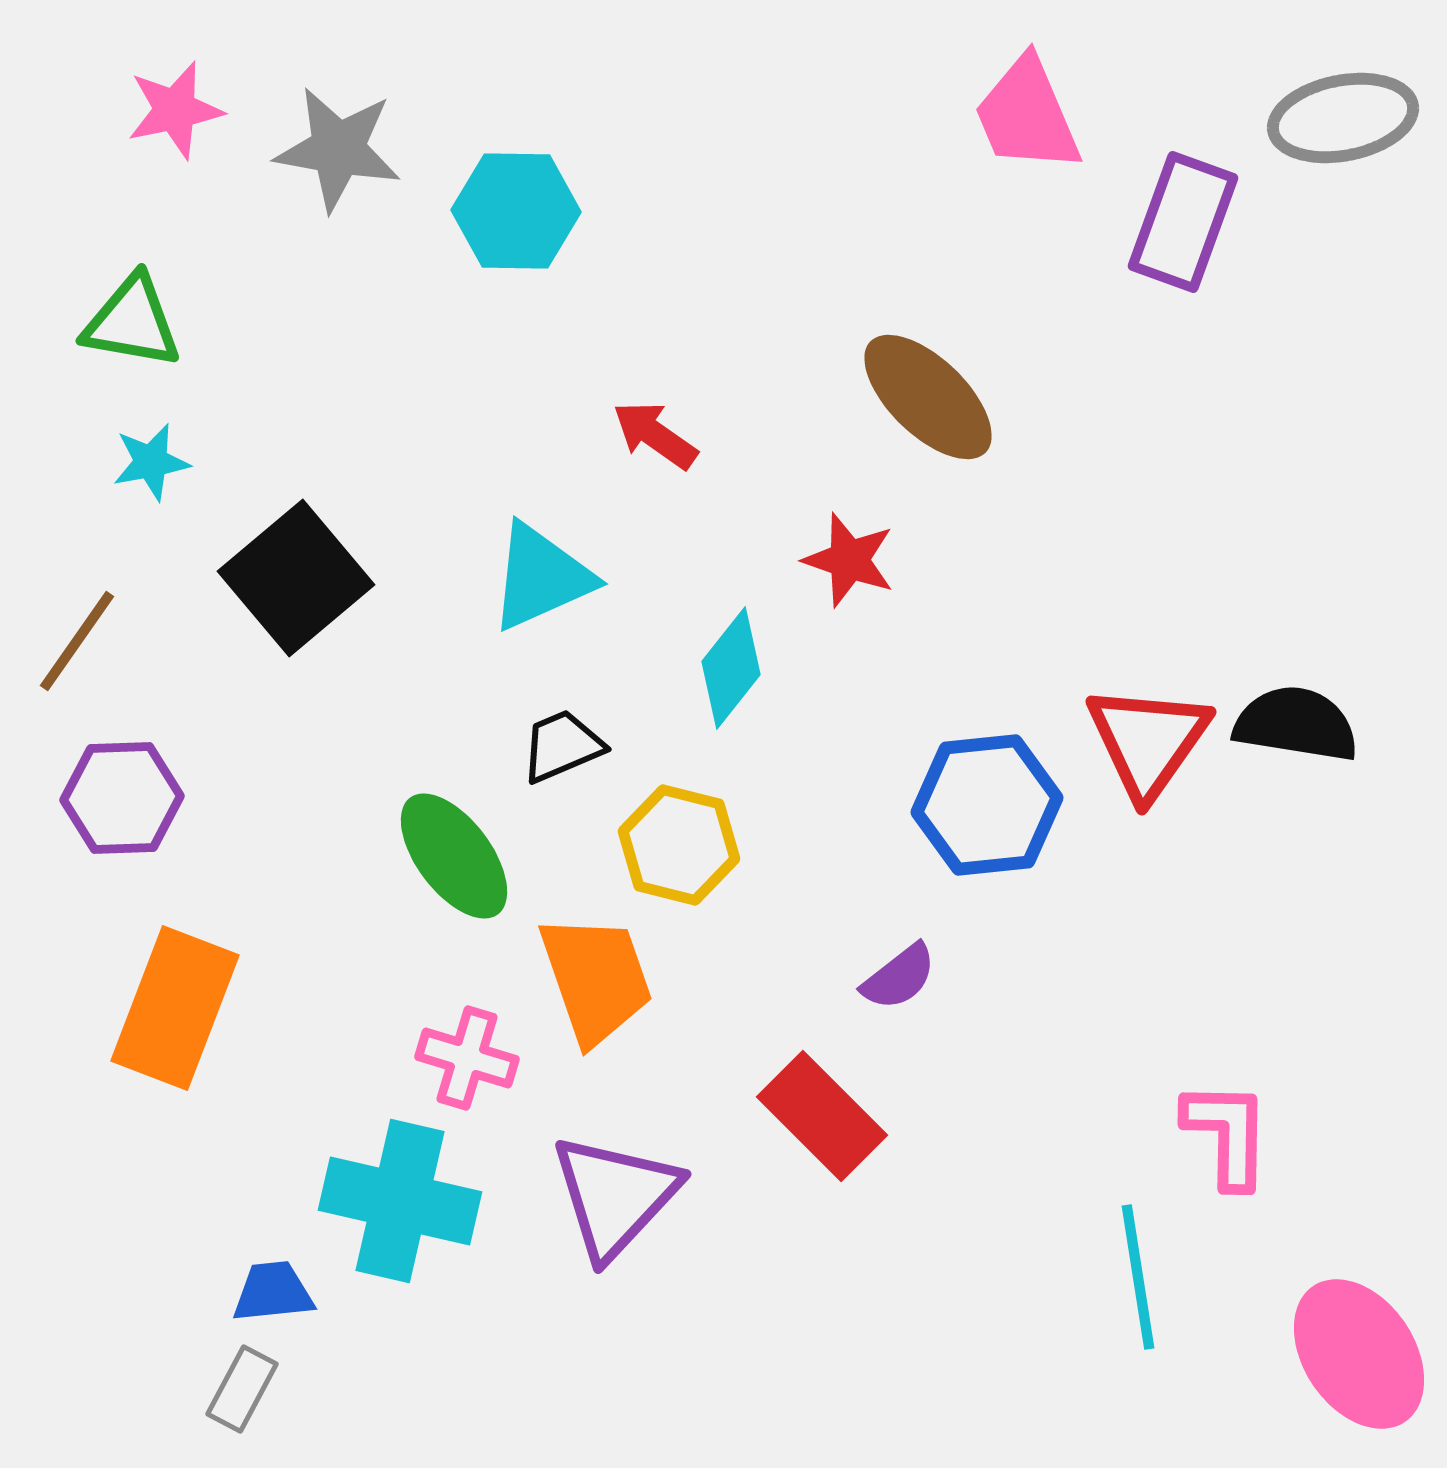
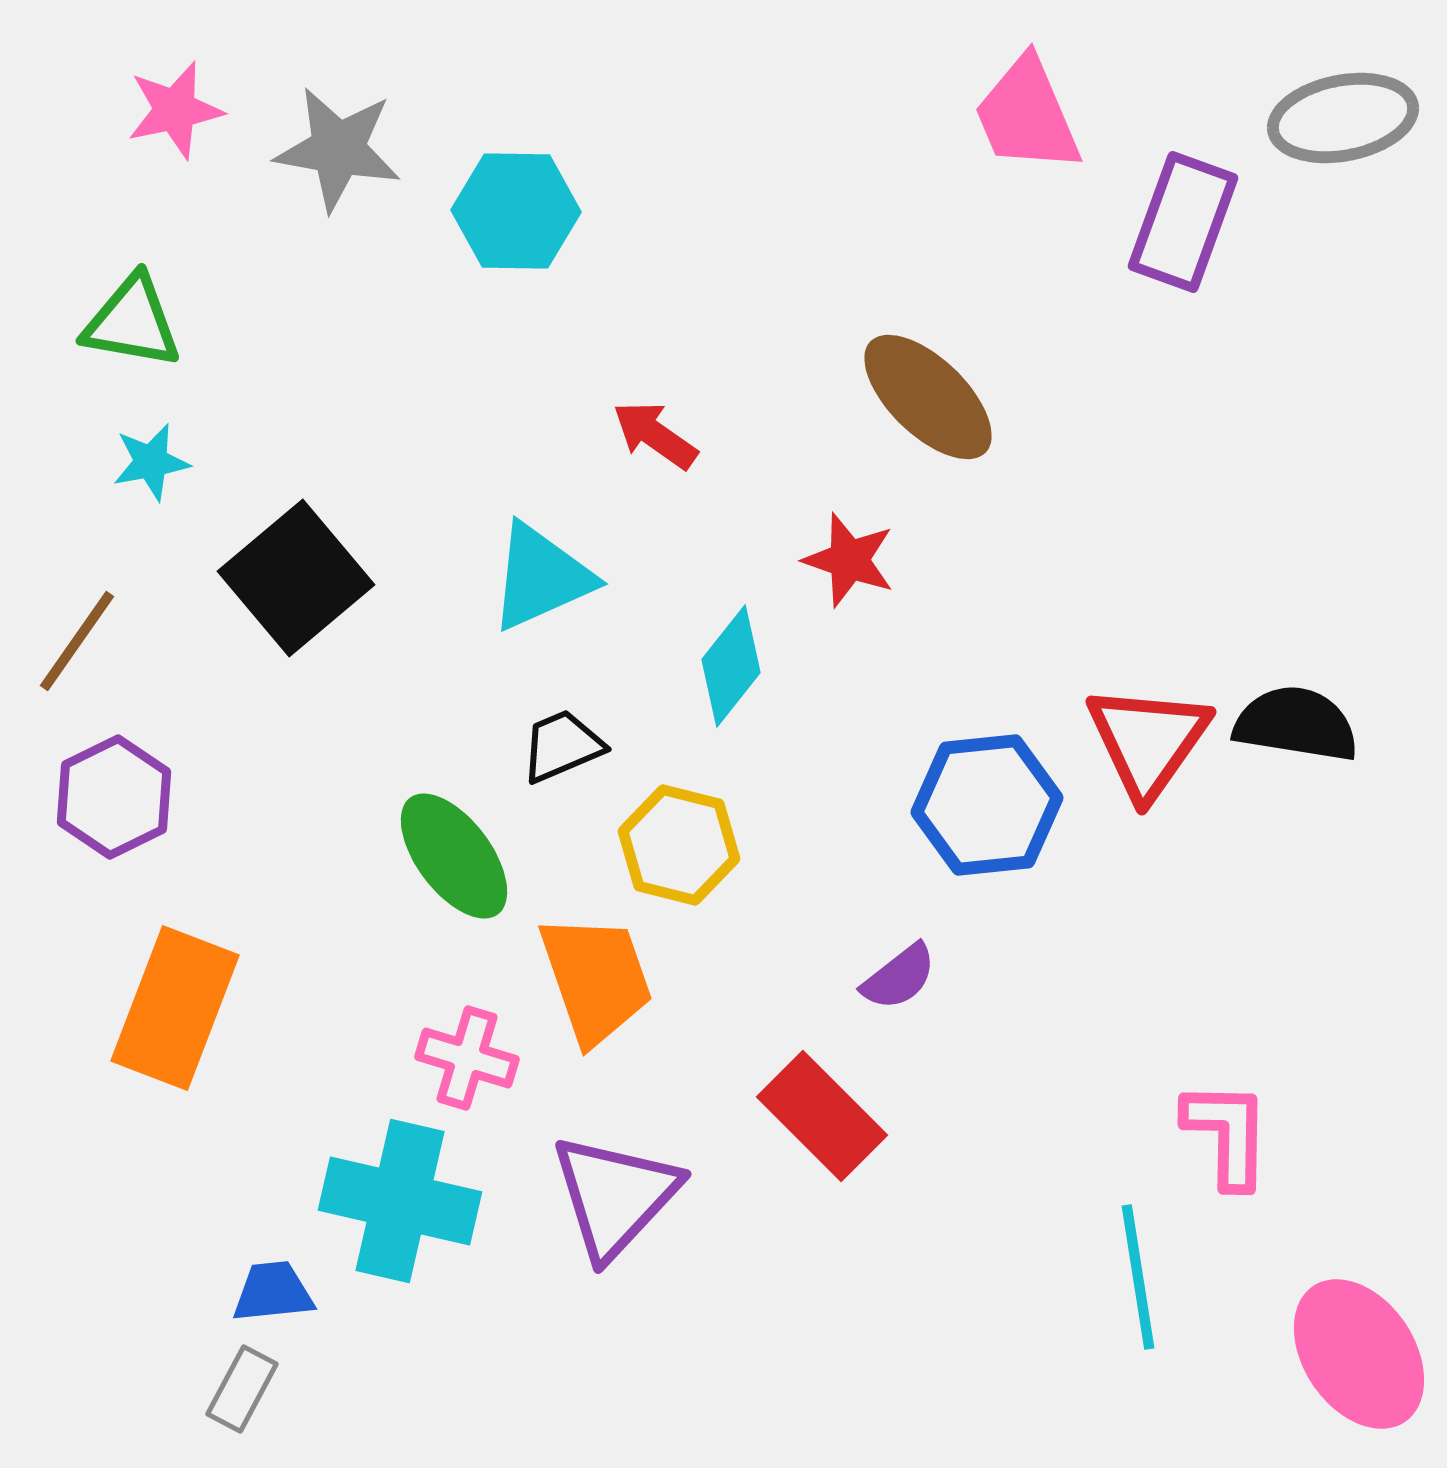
cyan diamond: moved 2 px up
purple hexagon: moved 8 px left, 1 px up; rotated 24 degrees counterclockwise
